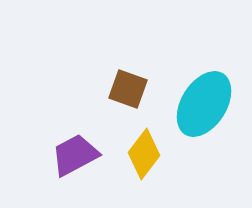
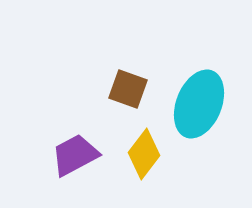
cyan ellipse: moved 5 px left; rotated 10 degrees counterclockwise
